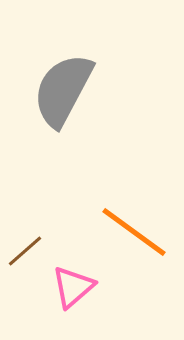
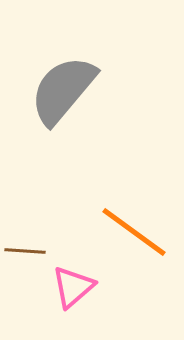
gray semicircle: rotated 12 degrees clockwise
brown line: rotated 45 degrees clockwise
